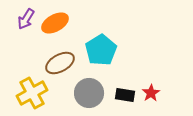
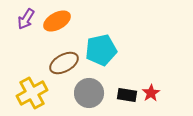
orange ellipse: moved 2 px right, 2 px up
cyan pentagon: rotated 20 degrees clockwise
brown ellipse: moved 4 px right
black rectangle: moved 2 px right
